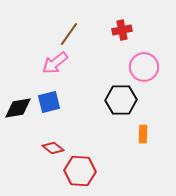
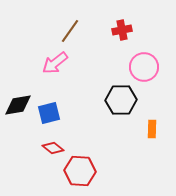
brown line: moved 1 px right, 3 px up
blue square: moved 11 px down
black diamond: moved 3 px up
orange rectangle: moved 9 px right, 5 px up
